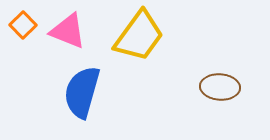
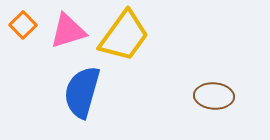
pink triangle: rotated 39 degrees counterclockwise
yellow trapezoid: moved 15 px left
brown ellipse: moved 6 px left, 9 px down
